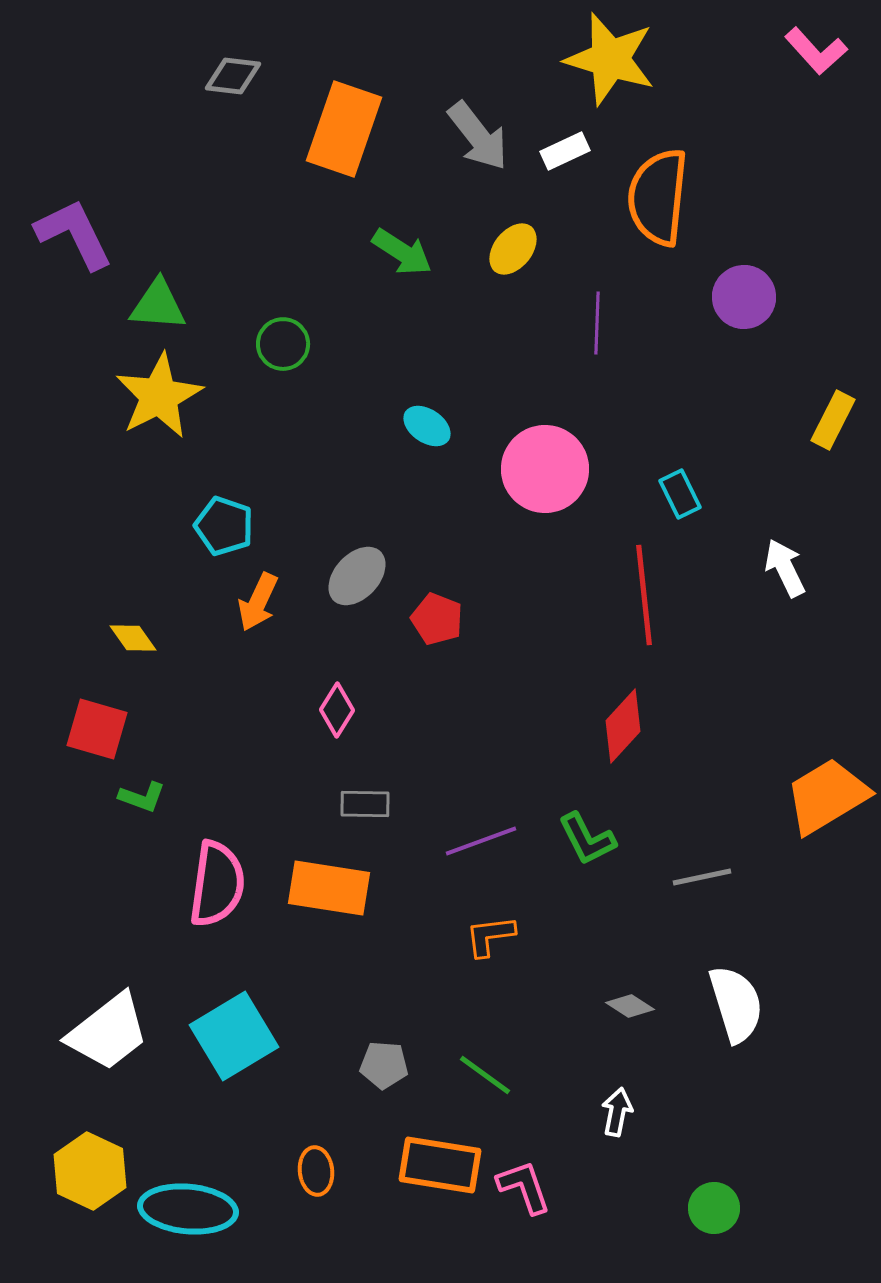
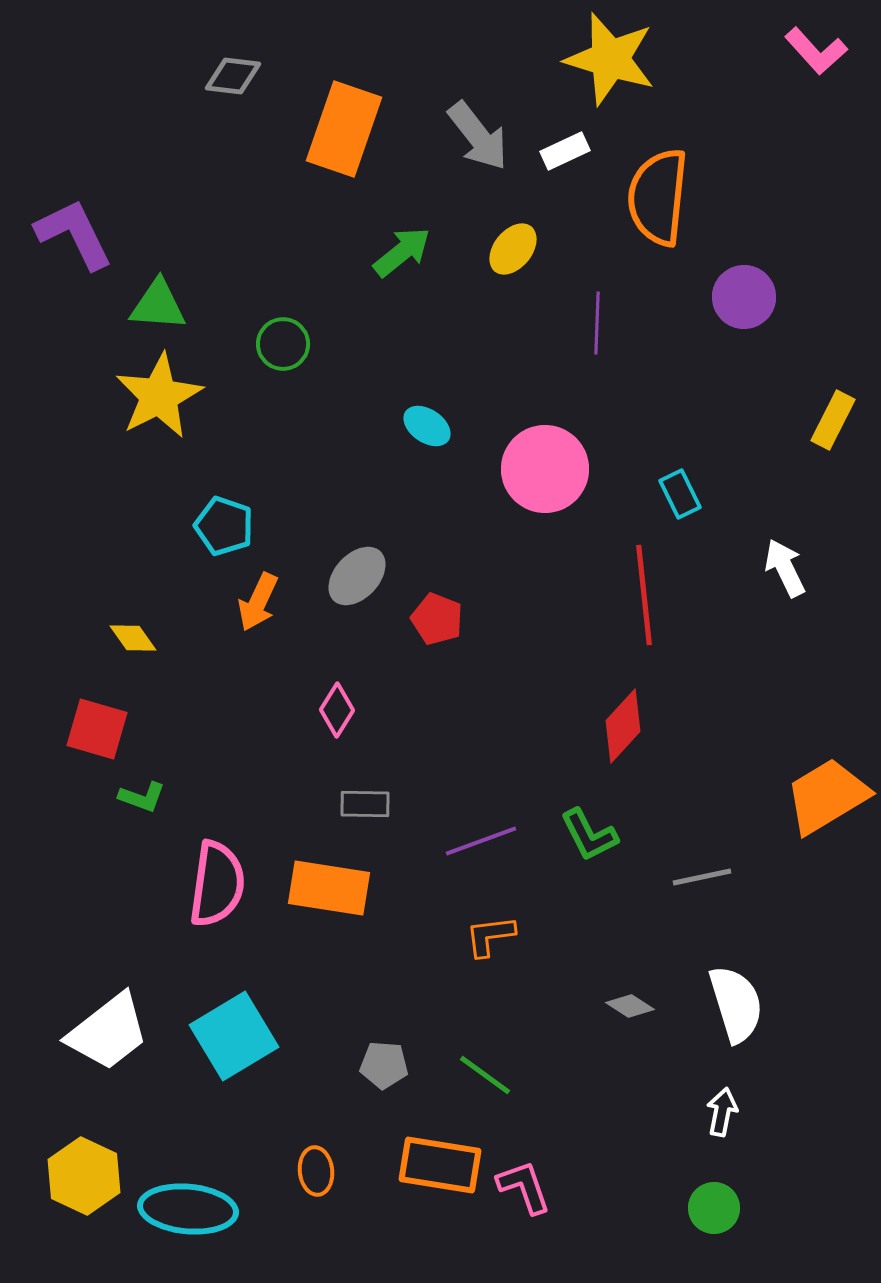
green arrow at (402, 252): rotated 72 degrees counterclockwise
green L-shape at (587, 839): moved 2 px right, 4 px up
white arrow at (617, 1112): moved 105 px right
yellow hexagon at (90, 1171): moved 6 px left, 5 px down
